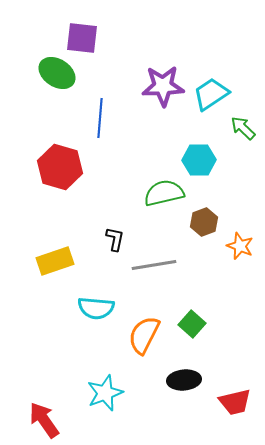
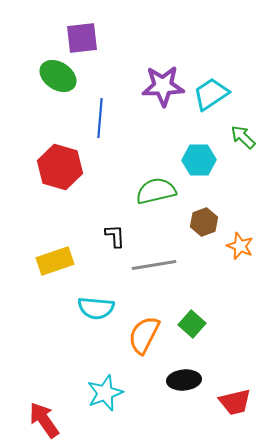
purple square: rotated 12 degrees counterclockwise
green ellipse: moved 1 px right, 3 px down
green arrow: moved 9 px down
green semicircle: moved 8 px left, 2 px up
black L-shape: moved 3 px up; rotated 15 degrees counterclockwise
